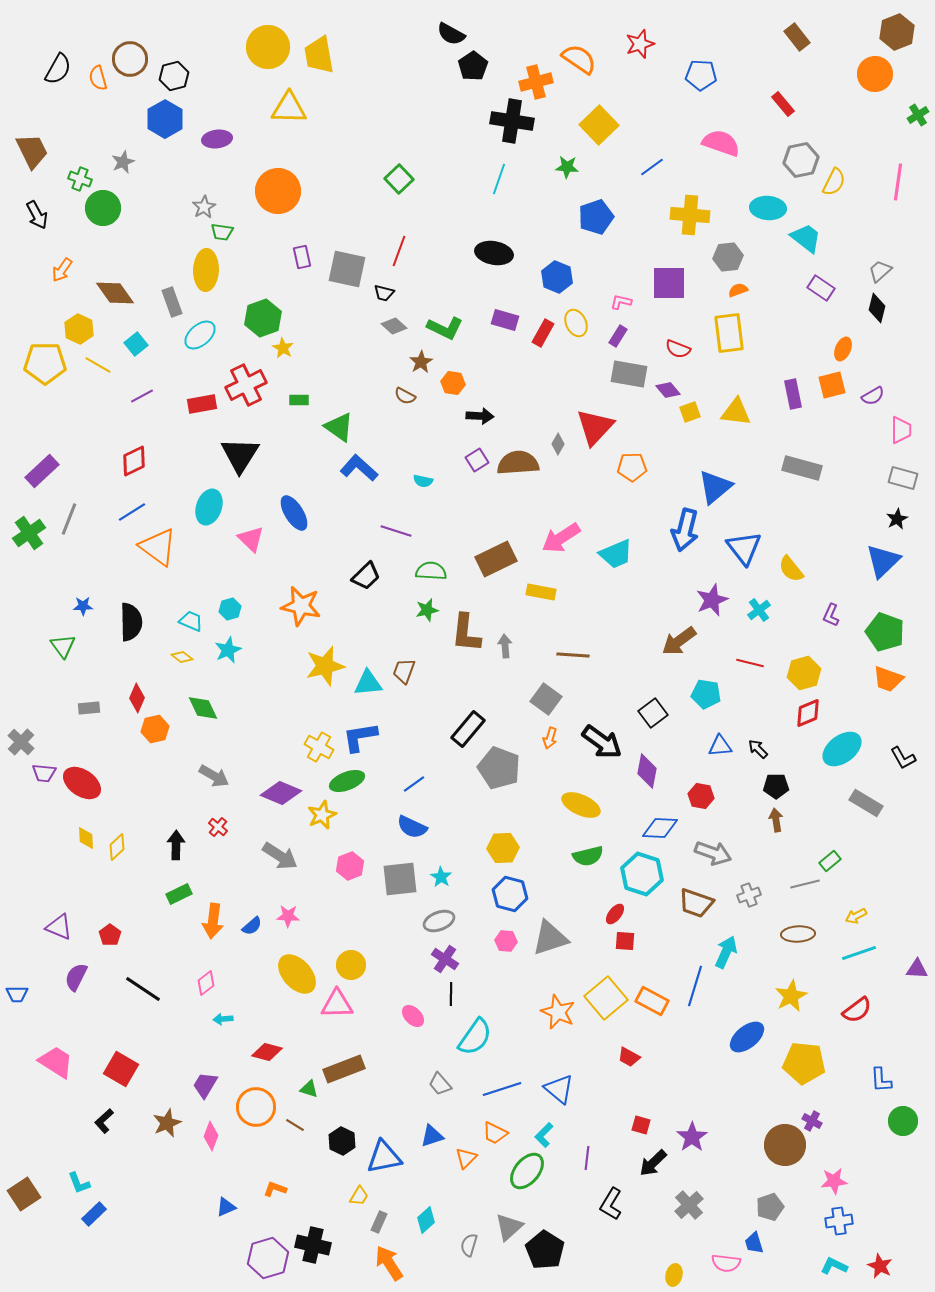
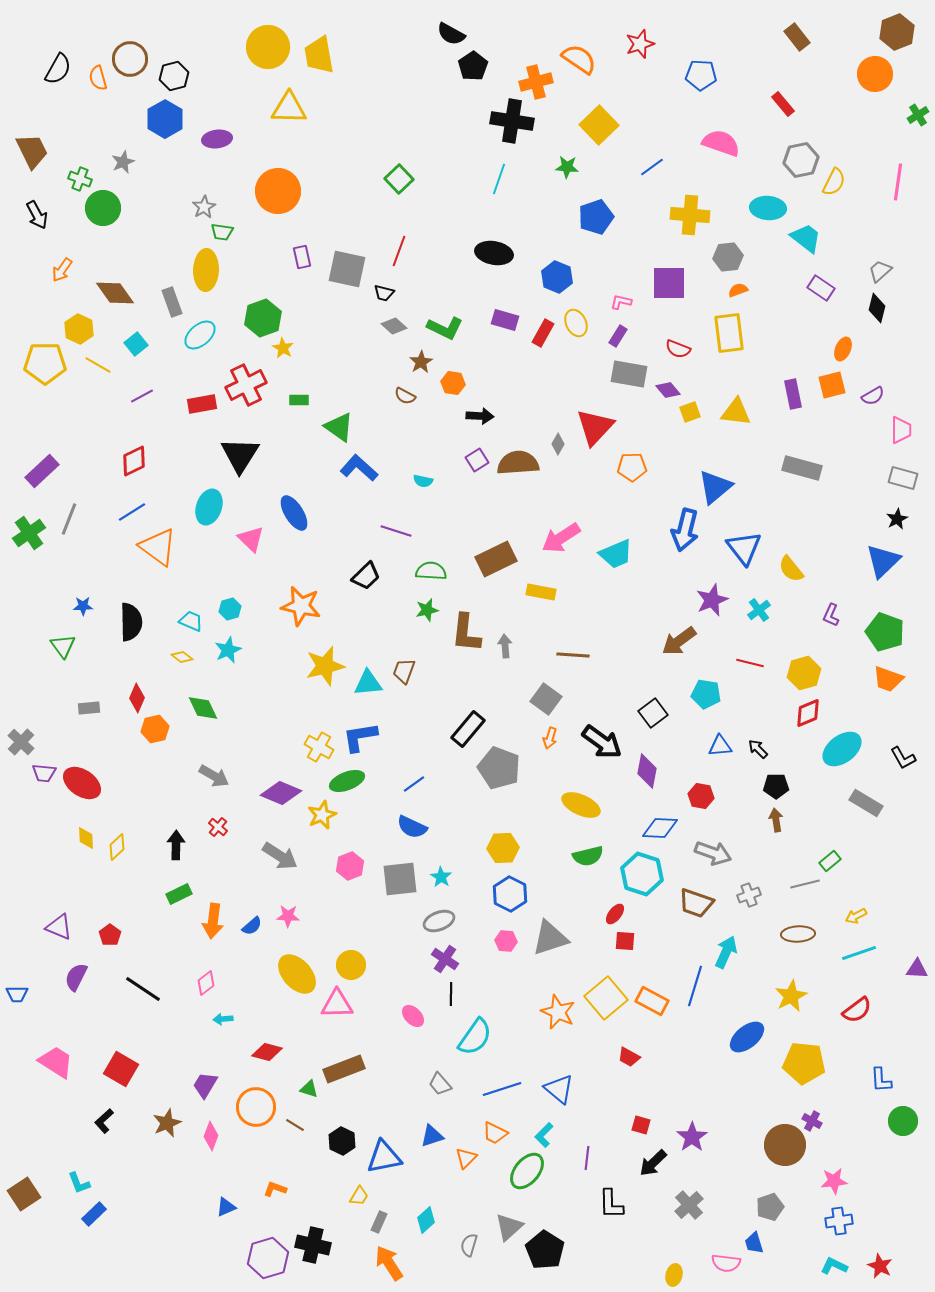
blue hexagon at (510, 894): rotated 12 degrees clockwise
black L-shape at (611, 1204): rotated 32 degrees counterclockwise
